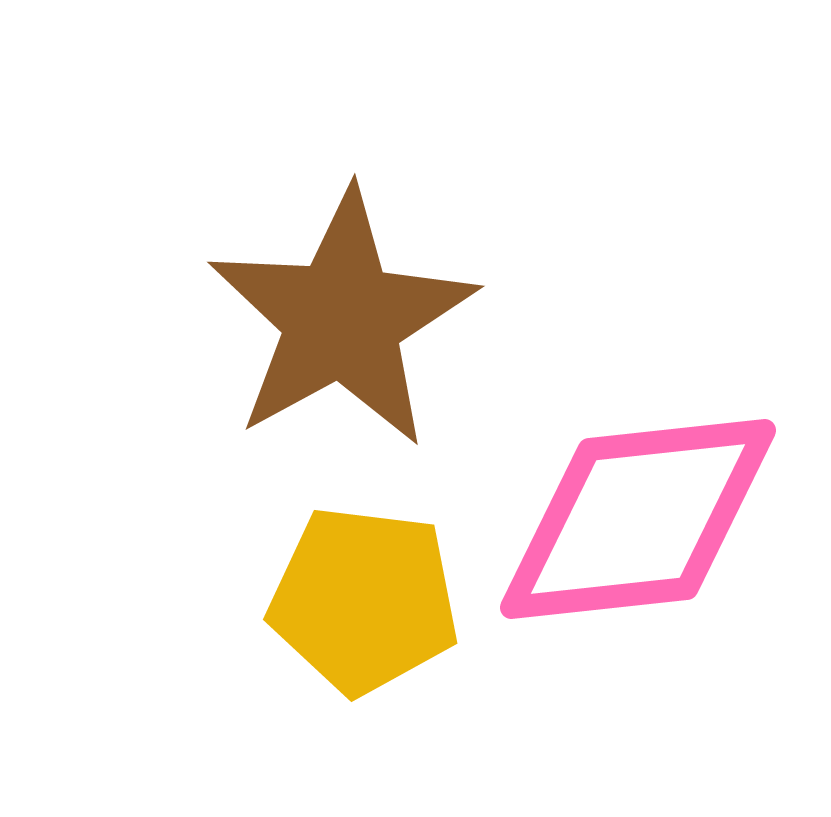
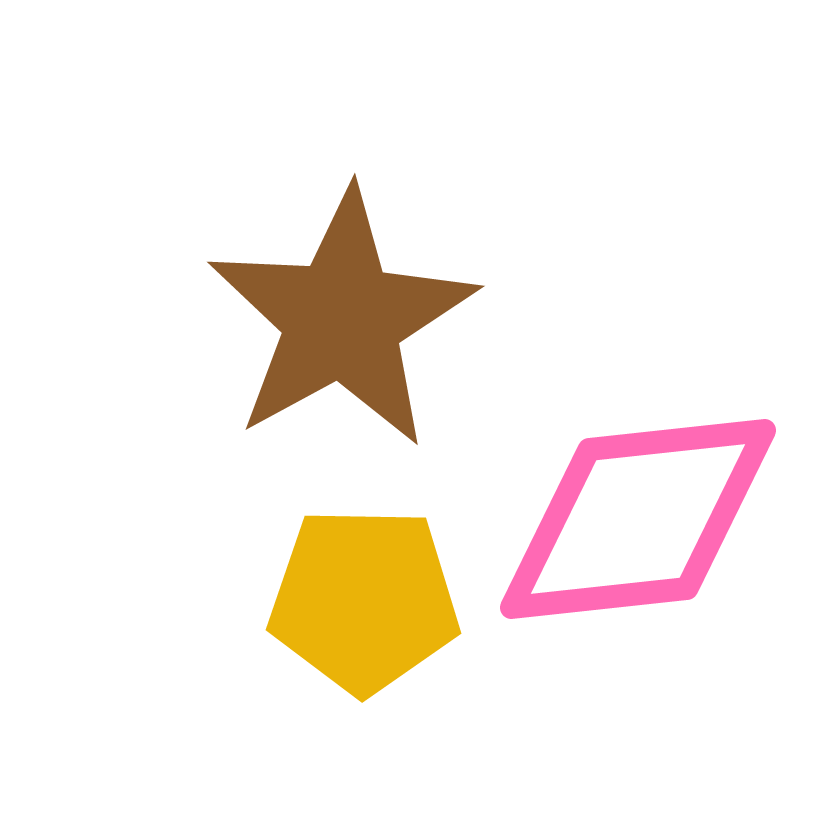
yellow pentagon: rotated 6 degrees counterclockwise
